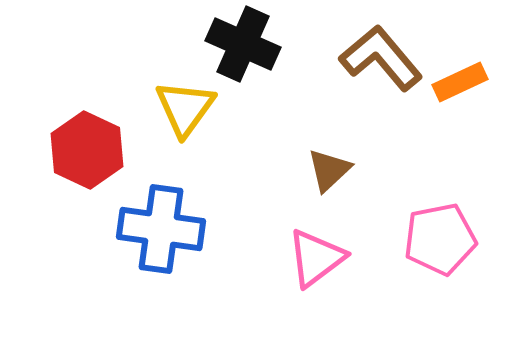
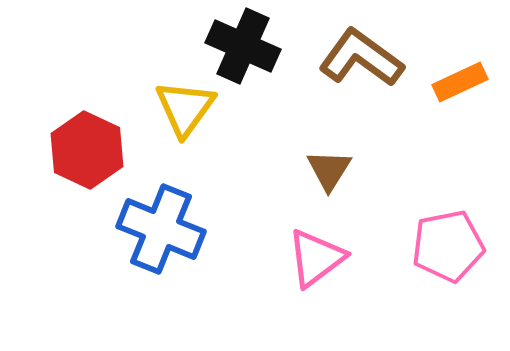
black cross: moved 2 px down
brown L-shape: moved 20 px left; rotated 14 degrees counterclockwise
brown triangle: rotated 15 degrees counterclockwise
blue cross: rotated 14 degrees clockwise
pink pentagon: moved 8 px right, 7 px down
